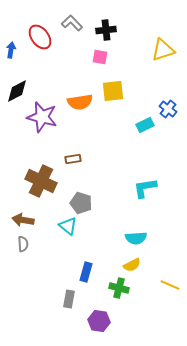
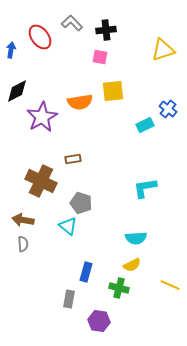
purple star: rotated 28 degrees clockwise
